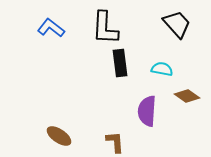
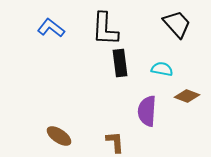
black L-shape: moved 1 px down
brown diamond: rotated 15 degrees counterclockwise
